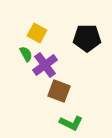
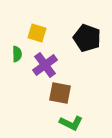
yellow square: rotated 12 degrees counterclockwise
black pentagon: rotated 20 degrees clockwise
green semicircle: moved 9 px left; rotated 28 degrees clockwise
brown square: moved 1 px right, 2 px down; rotated 10 degrees counterclockwise
